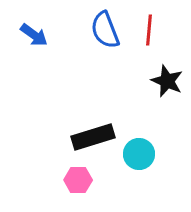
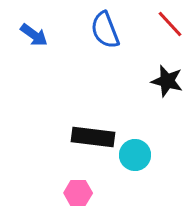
red line: moved 21 px right, 6 px up; rotated 48 degrees counterclockwise
black star: rotated 8 degrees counterclockwise
black rectangle: rotated 24 degrees clockwise
cyan circle: moved 4 px left, 1 px down
pink hexagon: moved 13 px down
